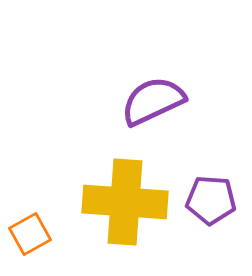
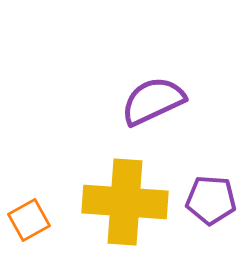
orange square: moved 1 px left, 14 px up
